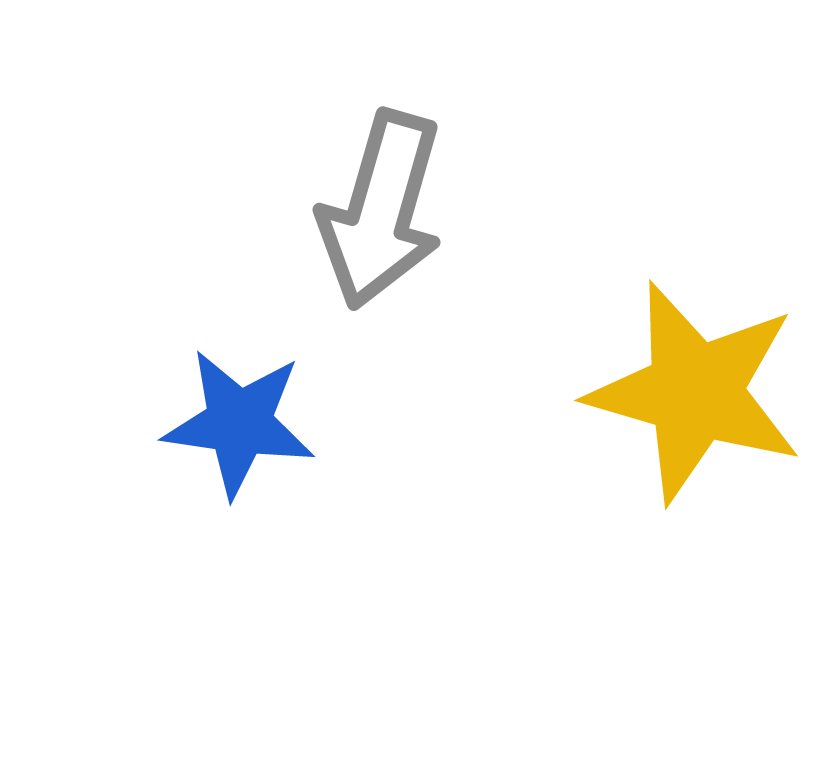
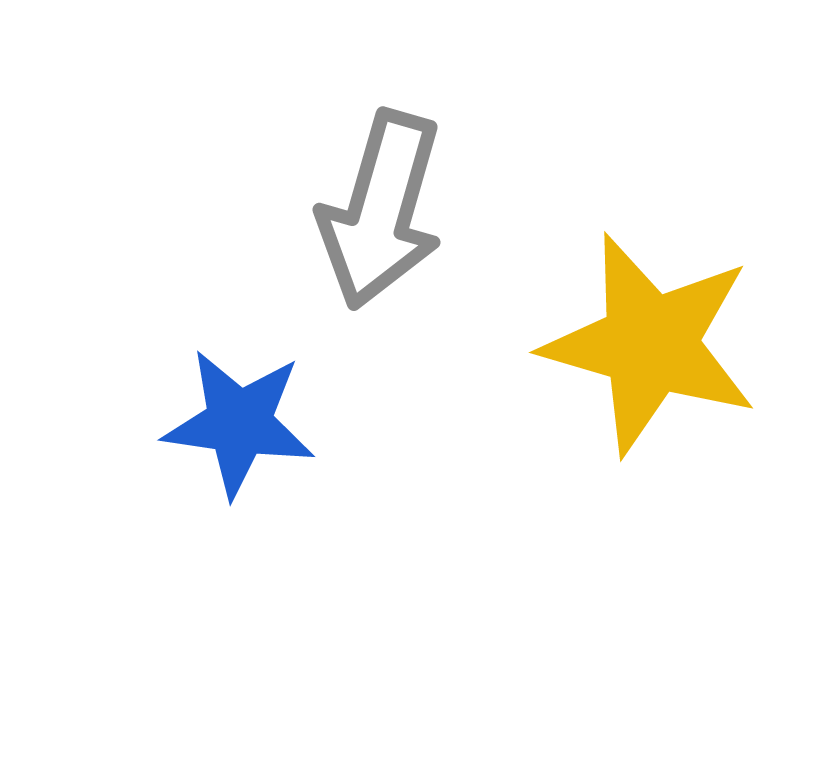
yellow star: moved 45 px left, 48 px up
